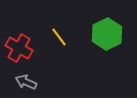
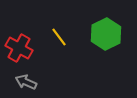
green hexagon: moved 1 px left
